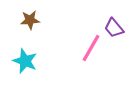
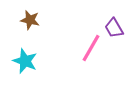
brown star: rotated 18 degrees clockwise
purple trapezoid: rotated 10 degrees clockwise
